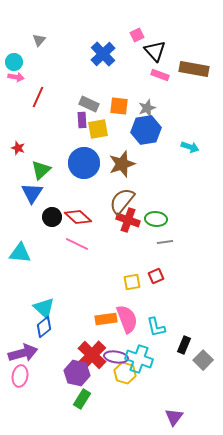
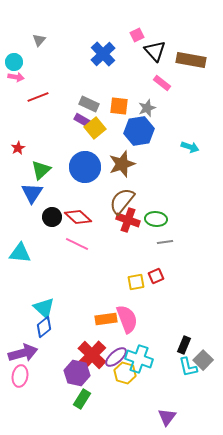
brown rectangle at (194, 69): moved 3 px left, 9 px up
pink rectangle at (160, 75): moved 2 px right, 8 px down; rotated 18 degrees clockwise
red line at (38, 97): rotated 45 degrees clockwise
purple rectangle at (82, 120): rotated 56 degrees counterclockwise
yellow square at (98, 129): moved 3 px left, 1 px up; rotated 30 degrees counterclockwise
blue hexagon at (146, 130): moved 7 px left, 1 px down
red star at (18, 148): rotated 24 degrees clockwise
blue circle at (84, 163): moved 1 px right, 4 px down
yellow square at (132, 282): moved 4 px right
cyan L-shape at (156, 327): moved 32 px right, 40 px down
purple ellipse at (116, 357): rotated 50 degrees counterclockwise
purple triangle at (174, 417): moved 7 px left
